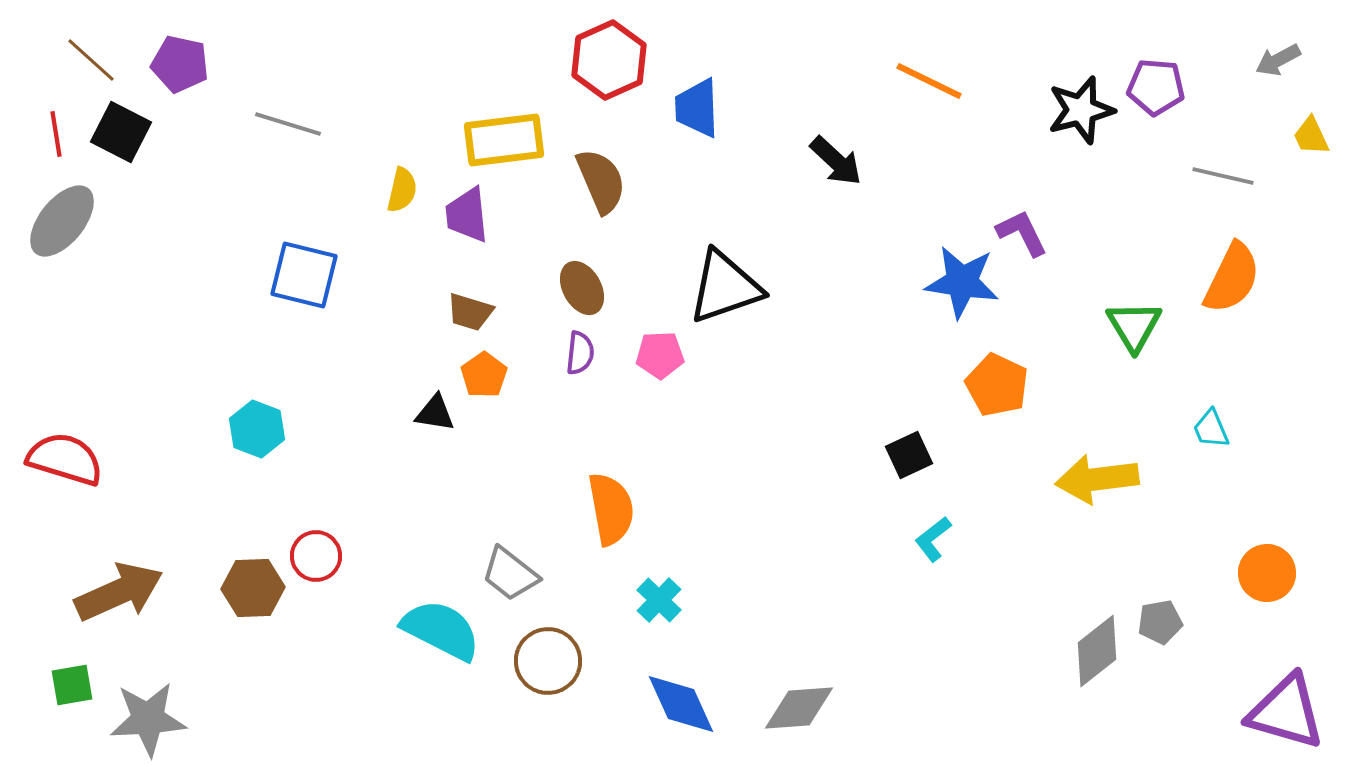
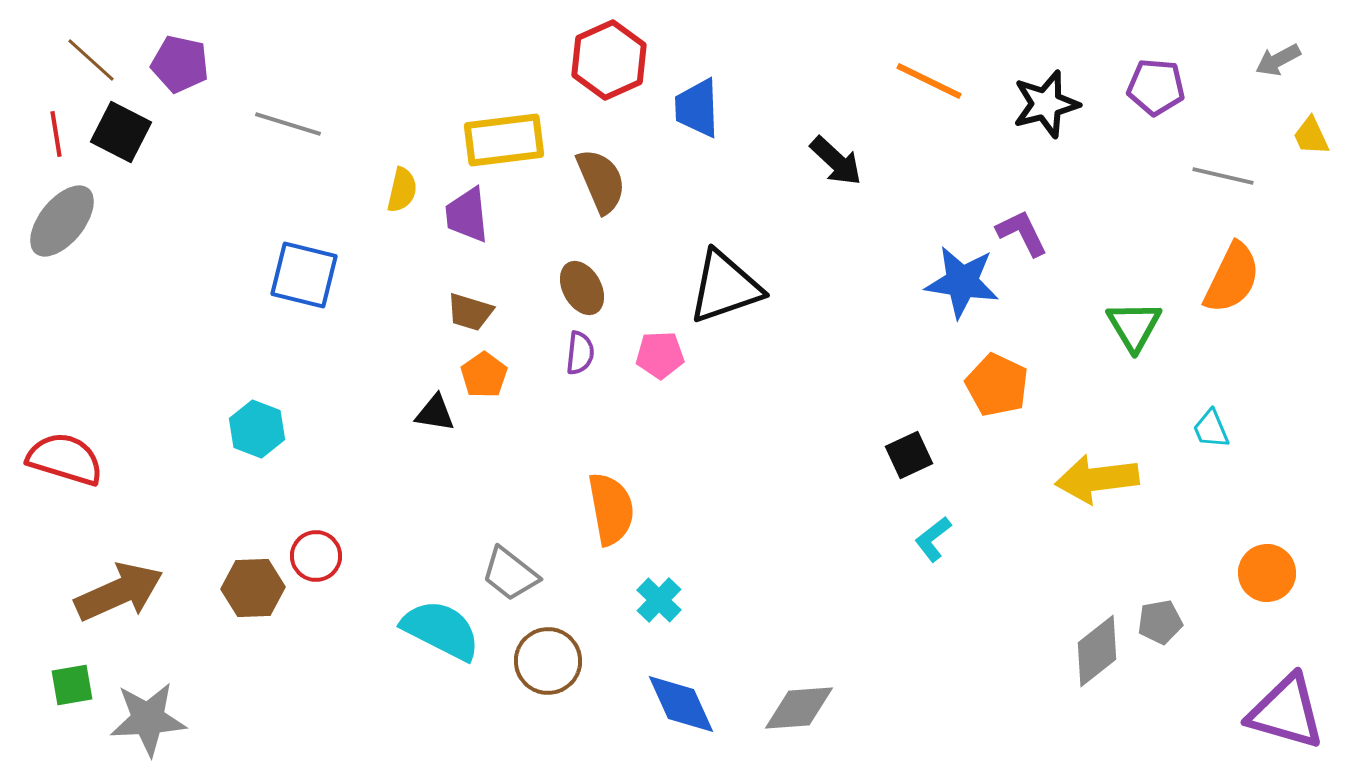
black star at (1081, 110): moved 35 px left, 6 px up
